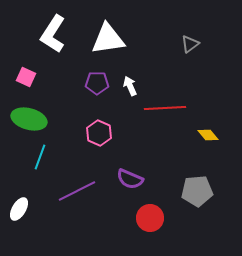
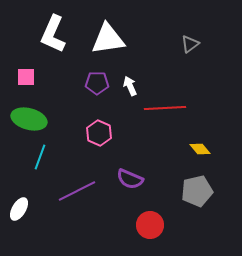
white L-shape: rotated 9 degrees counterclockwise
pink square: rotated 24 degrees counterclockwise
yellow diamond: moved 8 px left, 14 px down
gray pentagon: rotated 8 degrees counterclockwise
red circle: moved 7 px down
